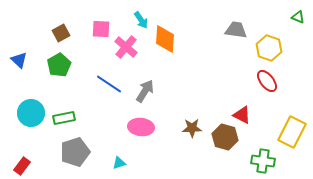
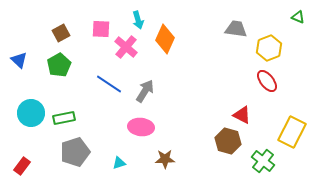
cyan arrow: moved 3 px left; rotated 18 degrees clockwise
gray trapezoid: moved 1 px up
orange diamond: rotated 20 degrees clockwise
yellow hexagon: rotated 20 degrees clockwise
brown star: moved 27 px left, 31 px down
brown hexagon: moved 3 px right, 4 px down
green cross: rotated 30 degrees clockwise
